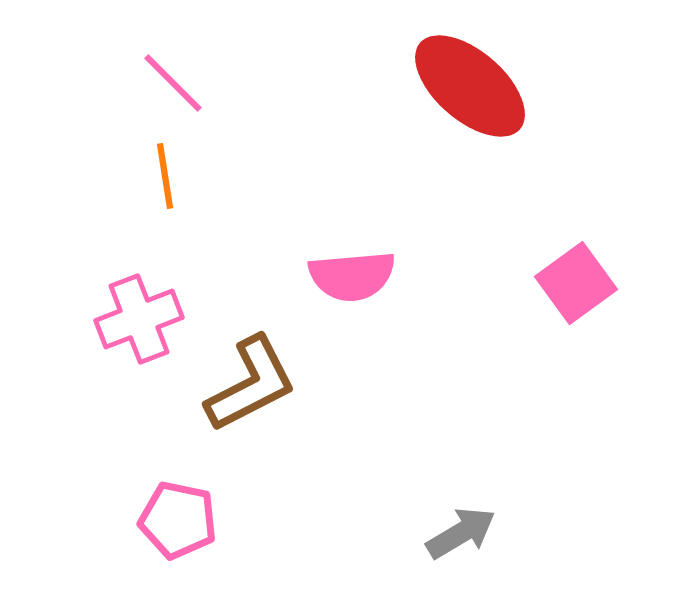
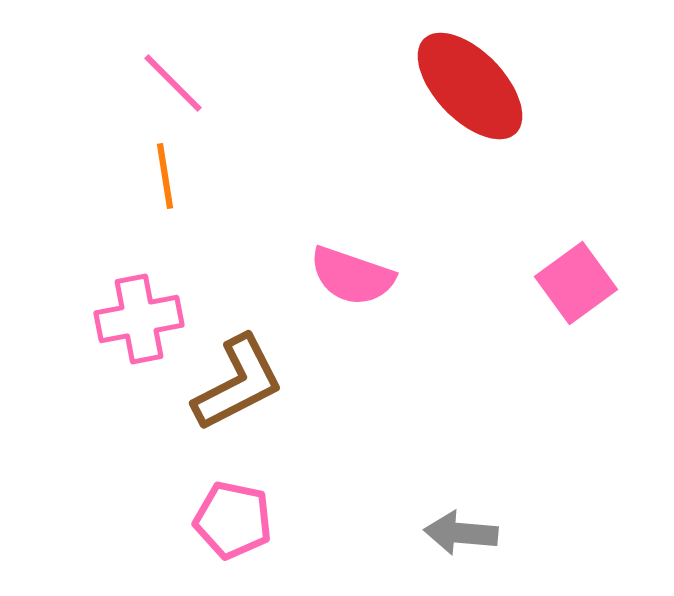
red ellipse: rotated 5 degrees clockwise
pink semicircle: rotated 24 degrees clockwise
pink cross: rotated 10 degrees clockwise
brown L-shape: moved 13 px left, 1 px up
pink pentagon: moved 55 px right
gray arrow: rotated 144 degrees counterclockwise
